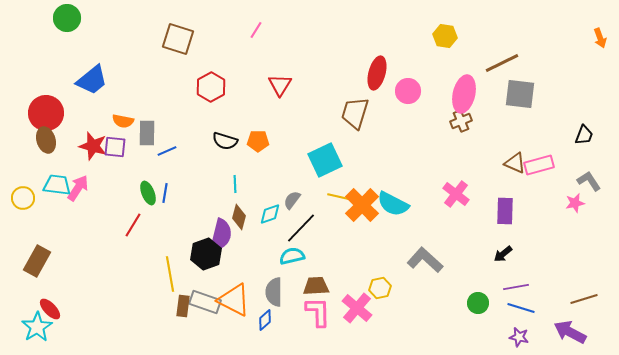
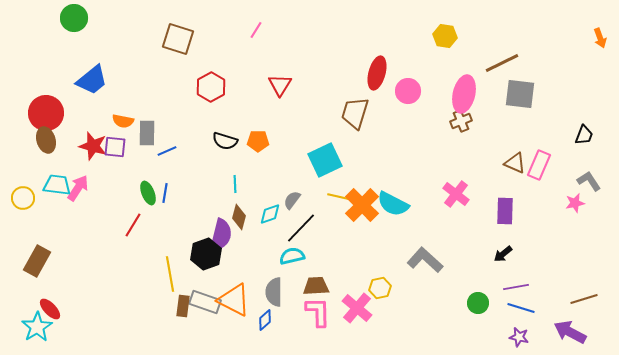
green circle at (67, 18): moved 7 px right
pink rectangle at (539, 165): rotated 52 degrees counterclockwise
